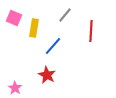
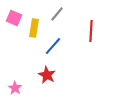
gray line: moved 8 px left, 1 px up
